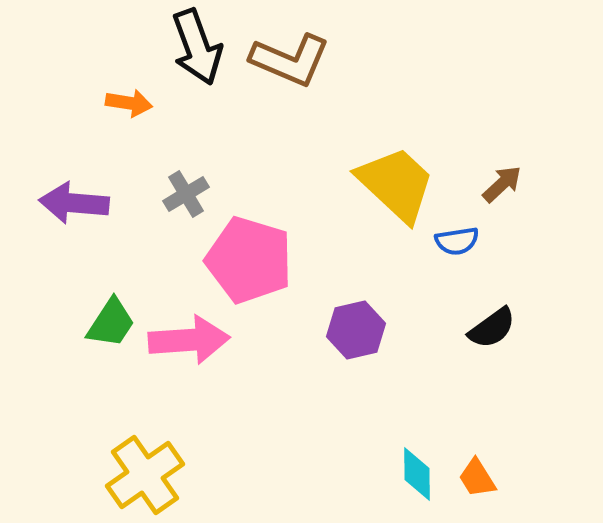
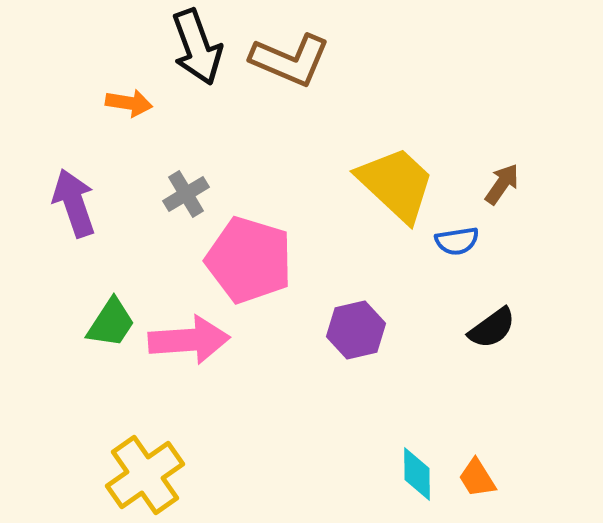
brown arrow: rotated 12 degrees counterclockwise
purple arrow: rotated 66 degrees clockwise
